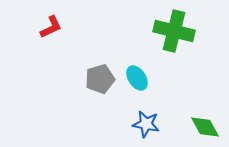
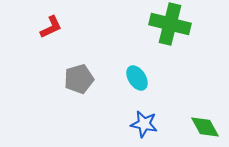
green cross: moved 4 px left, 7 px up
gray pentagon: moved 21 px left
blue star: moved 2 px left
